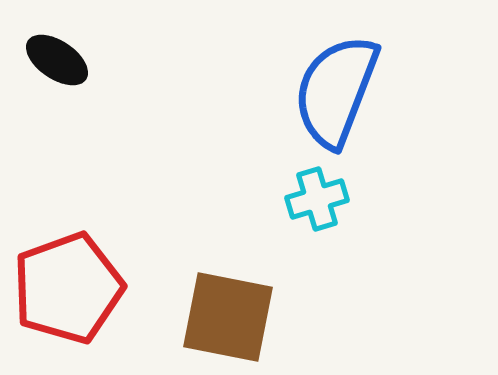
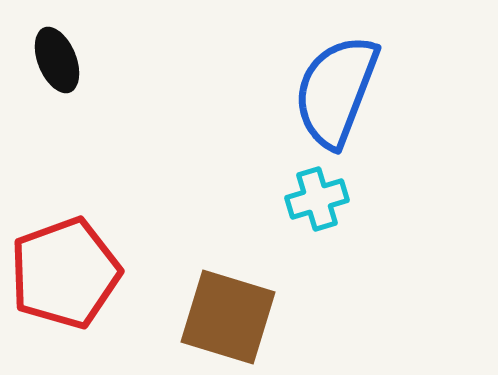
black ellipse: rotated 34 degrees clockwise
red pentagon: moved 3 px left, 15 px up
brown square: rotated 6 degrees clockwise
